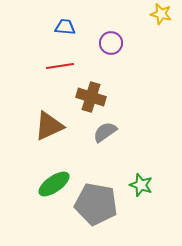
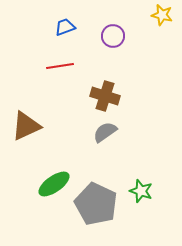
yellow star: moved 1 px right, 1 px down
blue trapezoid: rotated 25 degrees counterclockwise
purple circle: moved 2 px right, 7 px up
brown cross: moved 14 px right, 1 px up
brown triangle: moved 23 px left
green star: moved 6 px down
gray pentagon: rotated 15 degrees clockwise
